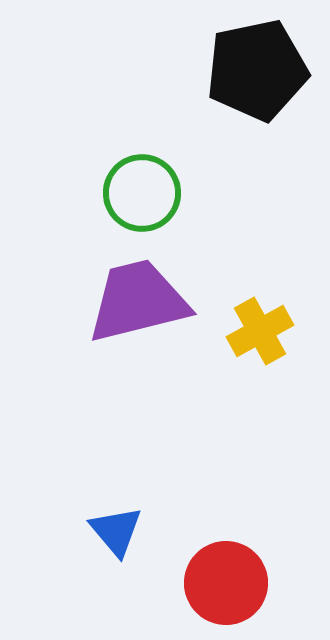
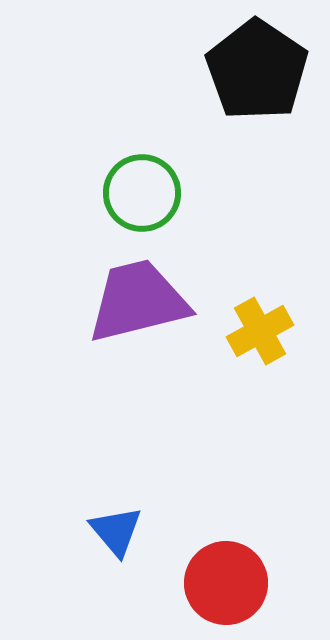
black pentagon: rotated 26 degrees counterclockwise
